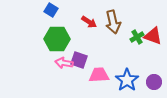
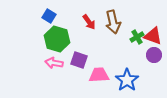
blue square: moved 2 px left, 6 px down
red arrow: rotated 21 degrees clockwise
green hexagon: rotated 15 degrees clockwise
pink arrow: moved 10 px left
purple circle: moved 27 px up
